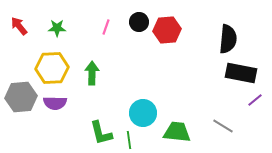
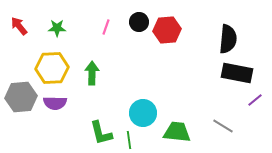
black rectangle: moved 4 px left
